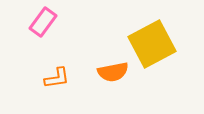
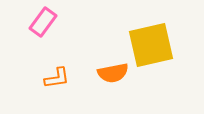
yellow square: moved 1 px left, 1 px down; rotated 15 degrees clockwise
orange semicircle: moved 1 px down
